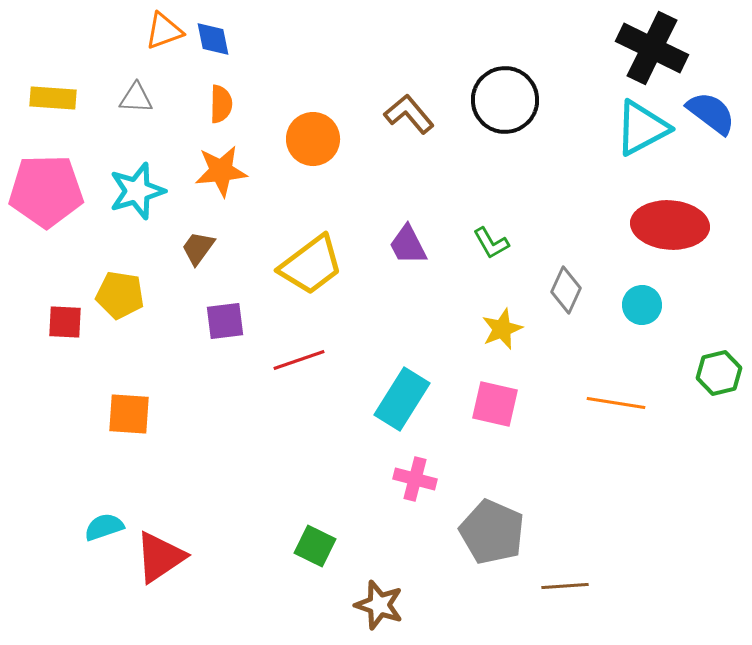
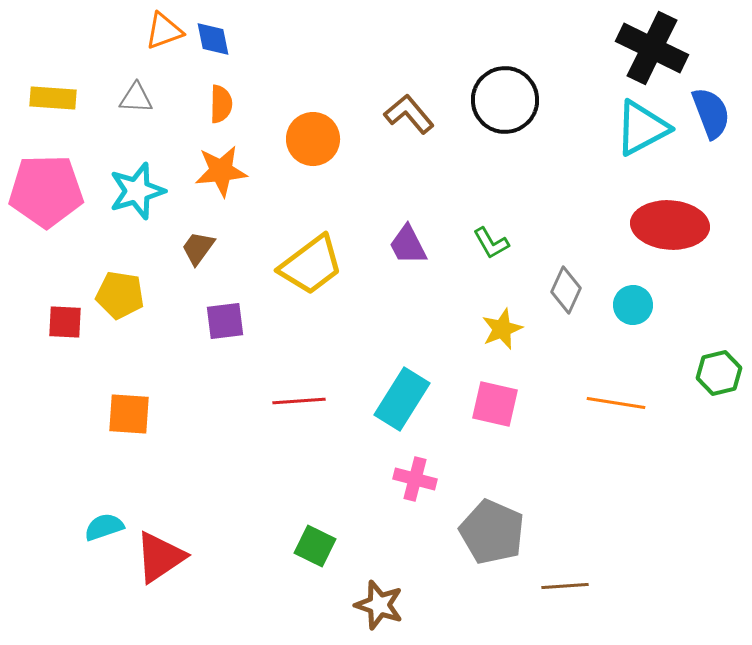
blue semicircle: rotated 32 degrees clockwise
cyan circle: moved 9 px left
red line: moved 41 px down; rotated 15 degrees clockwise
